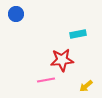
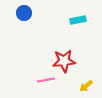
blue circle: moved 8 px right, 1 px up
cyan rectangle: moved 14 px up
red star: moved 2 px right, 1 px down
